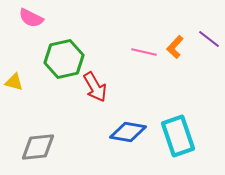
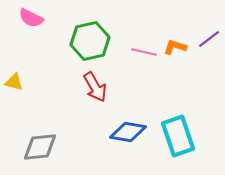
purple line: rotated 75 degrees counterclockwise
orange L-shape: rotated 65 degrees clockwise
green hexagon: moved 26 px right, 18 px up
gray diamond: moved 2 px right
